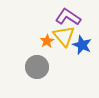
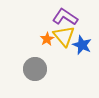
purple L-shape: moved 3 px left
orange star: moved 2 px up
gray circle: moved 2 px left, 2 px down
